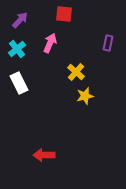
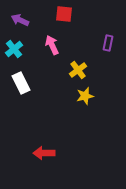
purple arrow: rotated 108 degrees counterclockwise
pink arrow: moved 2 px right, 2 px down; rotated 48 degrees counterclockwise
cyan cross: moved 3 px left
yellow cross: moved 2 px right, 2 px up; rotated 12 degrees clockwise
white rectangle: moved 2 px right
red arrow: moved 2 px up
